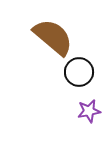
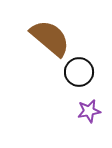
brown semicircle: moved 3 px left, 1 px down
